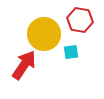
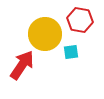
yellow circle: moved 1 px right
red arrow: moved 2 px left
